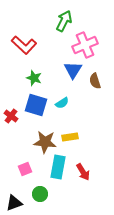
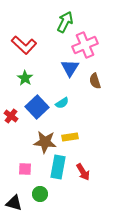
green arrow: moved 1 px right, 1 px down
blue triangle: moved 3 px left, 2 px up
green star: moved 9 px left; rotated 14 degrees clockwise
blue square: moved 1 px right, 2 px down; rotated 30 degrees clockwise
pink square: rotated 24 degrees clockwise
black triangle: rotated 36 degrees clockwise
